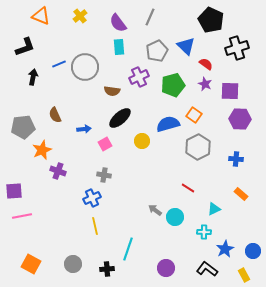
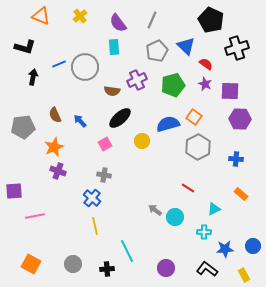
gray line at (150, 17): moved 2 px right, 3 px down
black L-shape at (25, 47): rotated 35 degrees clockwise
cyan rectangle at (119, 47): moved 5 px left
purple cross at (139, 77): moved 2 px left, 3 px down
orange square at (194, 115): moved 2 px down
blue arrow at (84, 129): moved 4 px left, 8 px up; rotated 128 degrees counterclockwise
orange star at (42, 150): moved 12 px right, 3 px up
blue cross at (92, 198): rotated 24 degrees counterclockwise
pink line at (22, 216): moved 13 px right
cyan line at (128, 249): moved 1 px left, 2 px down; rotated 45 degrees counterclockwise
blue star at (225, 249): rotated 24 degrees clockwise
blue circle at (253, 251): moved 5 px up
